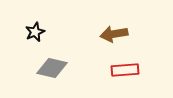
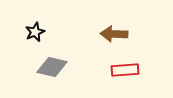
brown arrow: rotated 12 degrees clockwise
gray diamond: moved 1 px up
